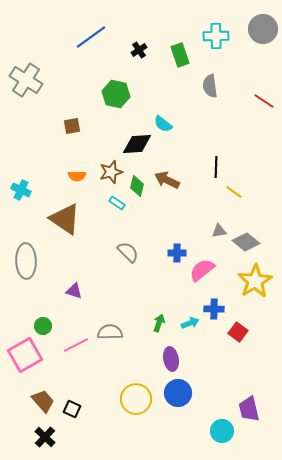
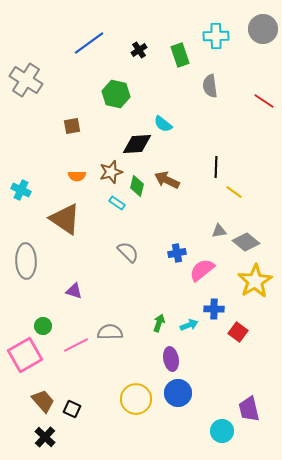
blue line at (91, 37): moved 2 px left, 6 px down
blue cross at (177, 253): rotated 12 degrees counterclockwise
cyan arrow at (190, 323): moved 1 px left, 2 px down
